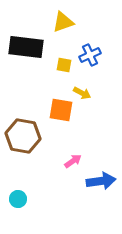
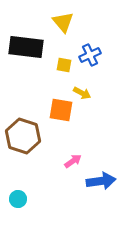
yellow triangle: rotated 50 degrees counterclockwise
brown hexagon: rotated 8 degrees clockwise
